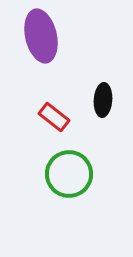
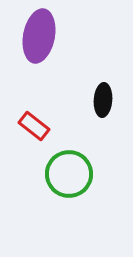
purple ellipse: moved 2 px left; rotated 24 degrees clockwise
red rectangle: moved 20 px left, 9 px down
